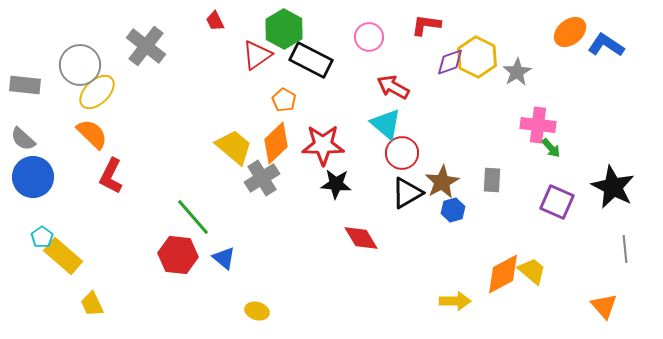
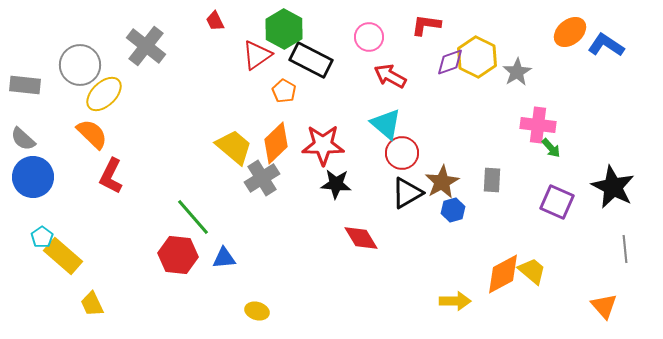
red arrow at (393, 87): moved 3 px left, 11 px up
yellow ellipse at (97, 92): moved 7 px right, 2 px down
orange pentagon at (284, 100): moved 9 px up
blue triangle at (224, 258): rotated 45 degrees counterclockwise
